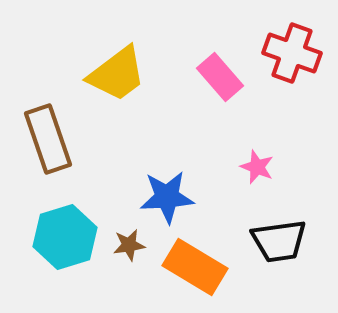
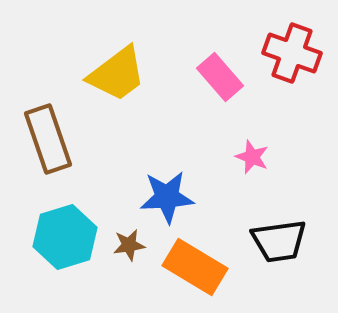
pink star: moved 5 px left, 10 px up
